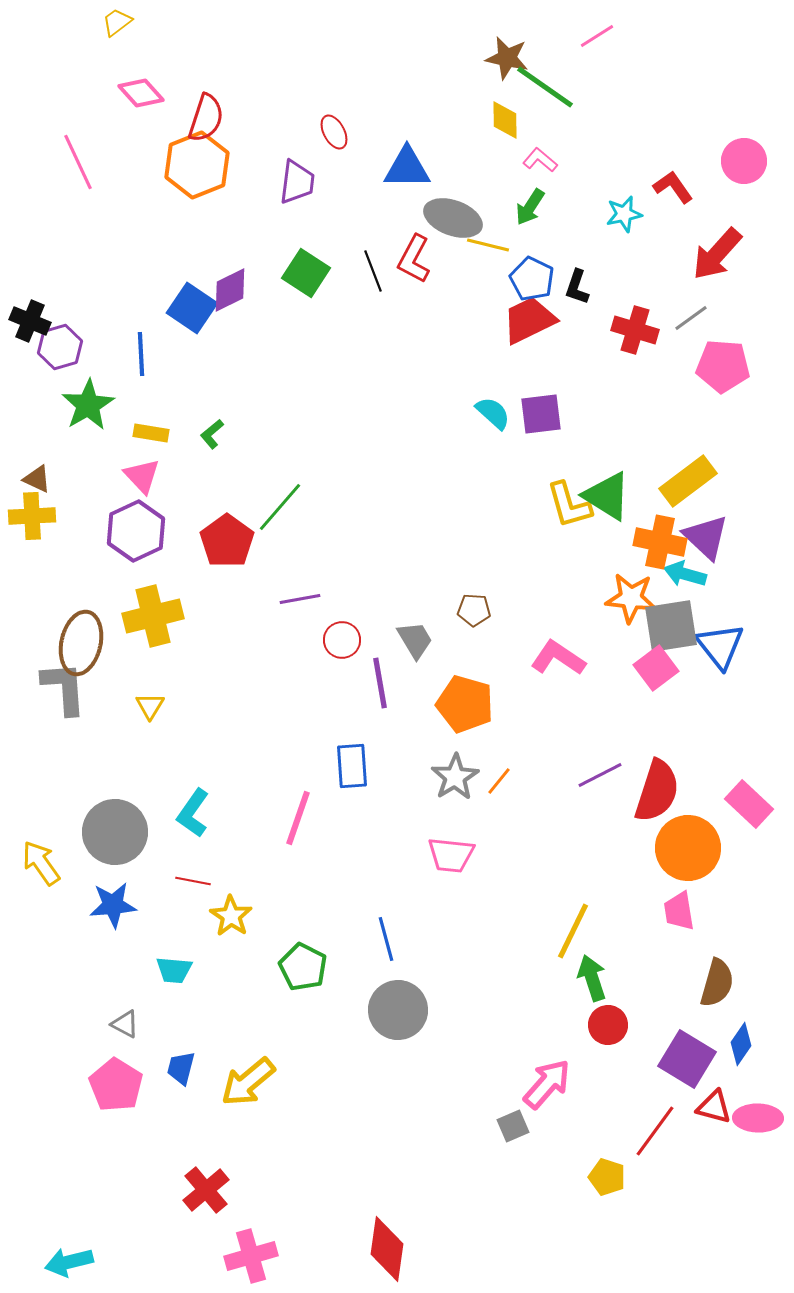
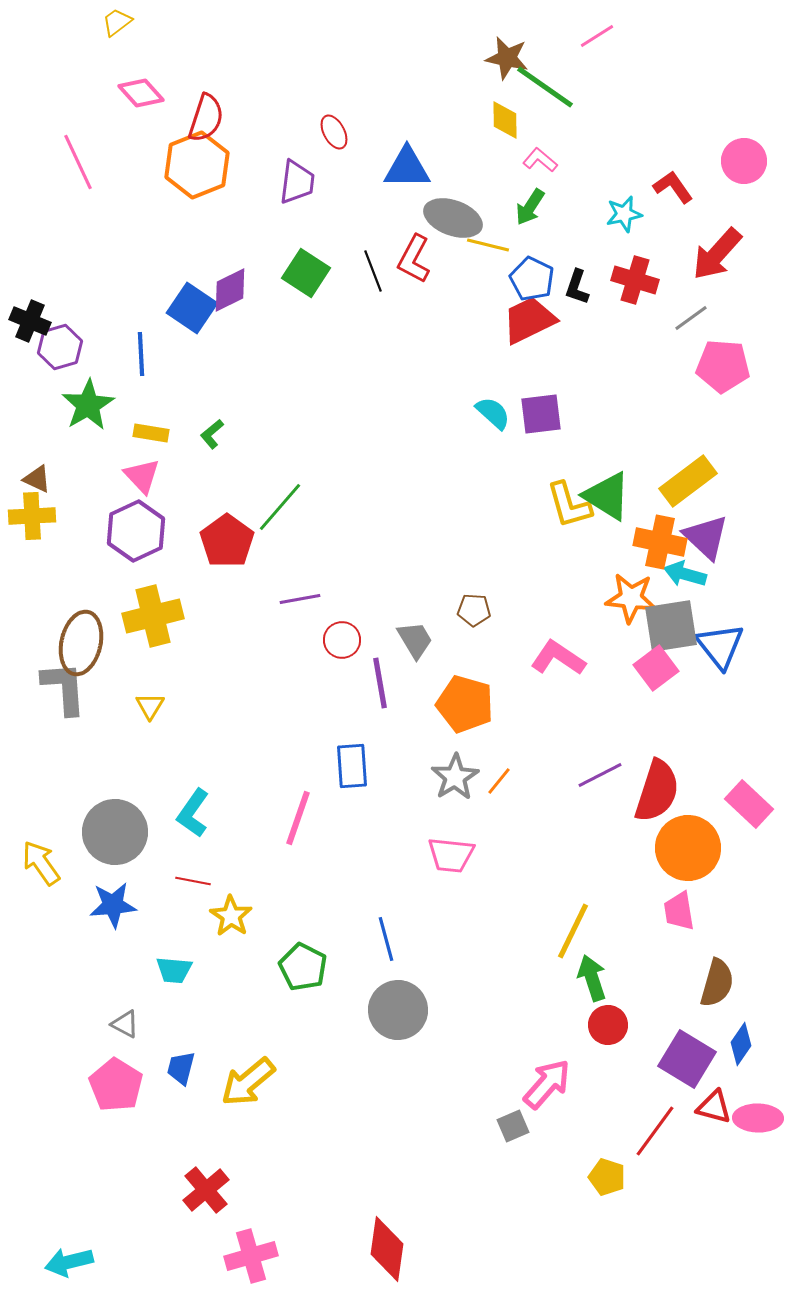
red cross at (635, 330): moved 50 px up
